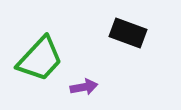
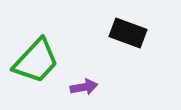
green trapezoid: moved 4 px left, 2 px down
